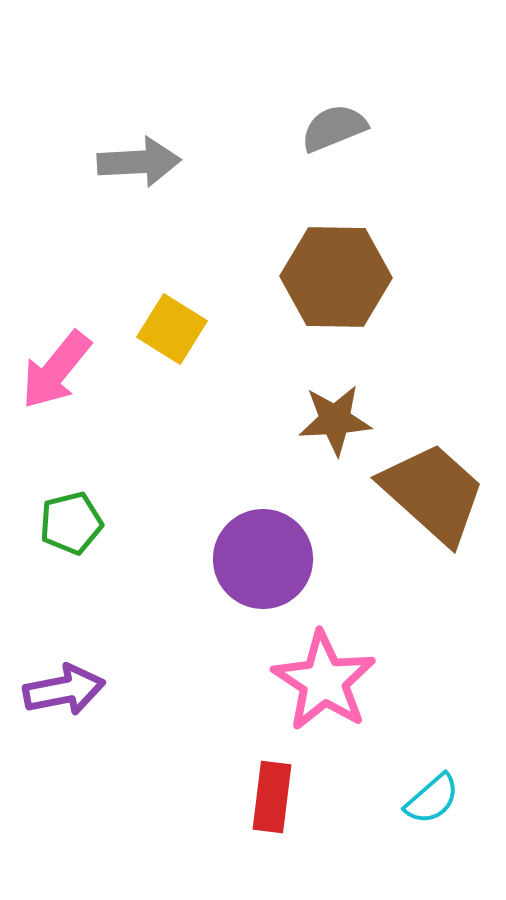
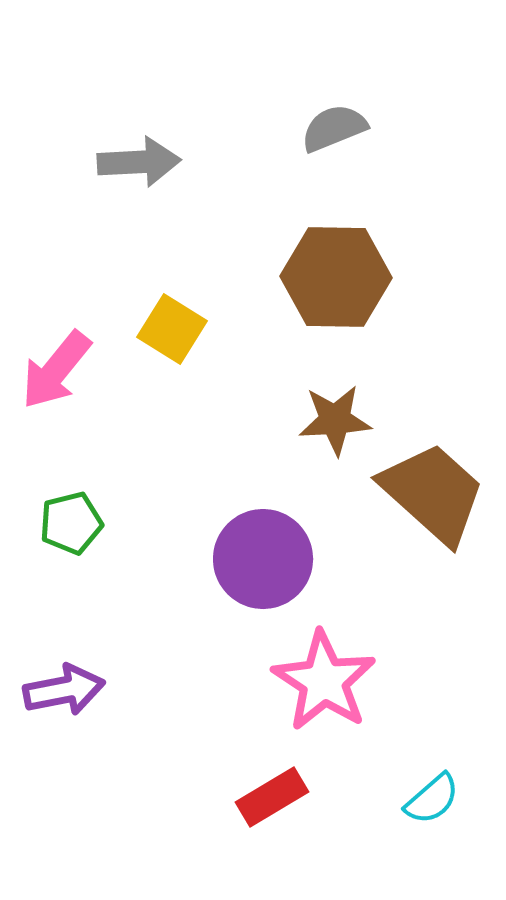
red rectangle: rotated 52 degrees clockwise
